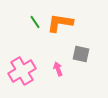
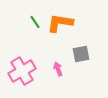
gray square: rotated 24 degrees counterclockwise
